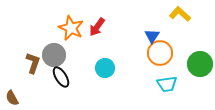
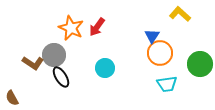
brown L-shape: rotated 105 degrees clockwise
